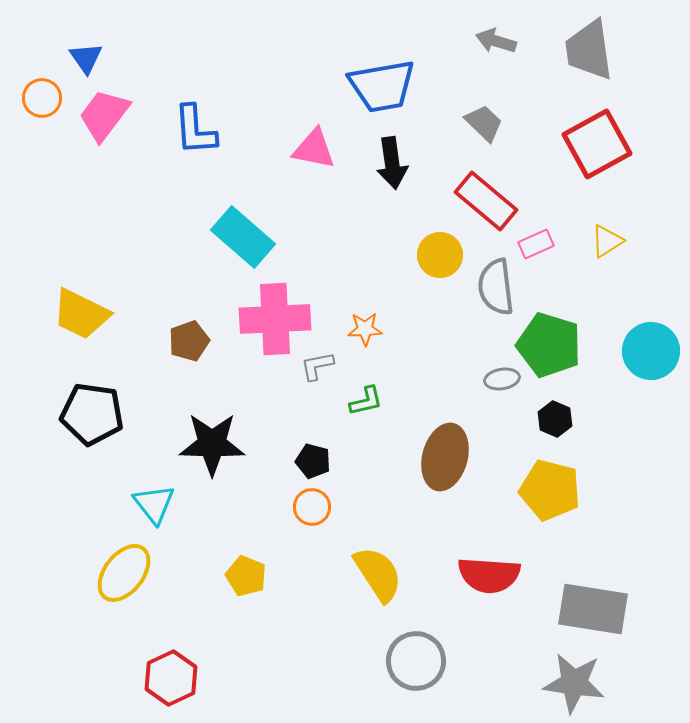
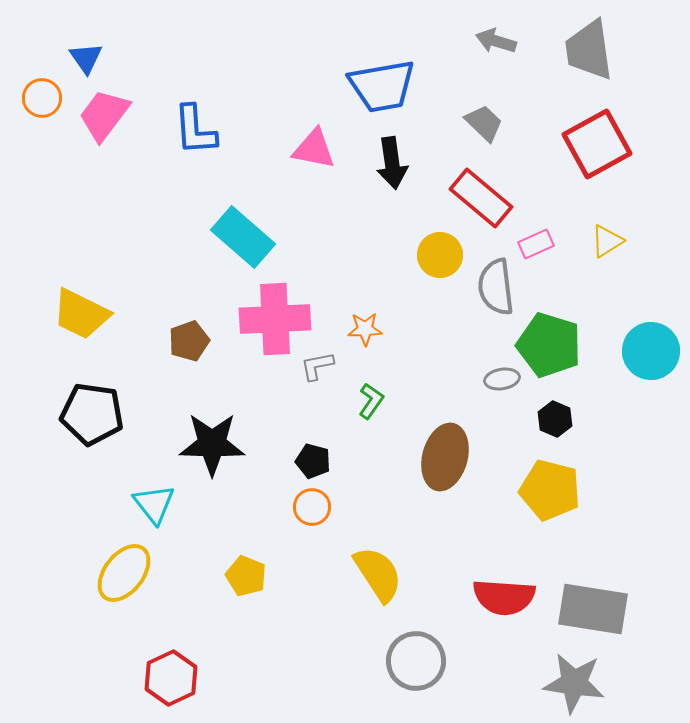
red rectangle at (486, 201): moved 5 px left, 3 px up
green L-shape at (366, 401): moved 5 px right; rotated 42 degrees counterclockwise
red semicircle at (489, 575): moved 15 px right, 22 px down
